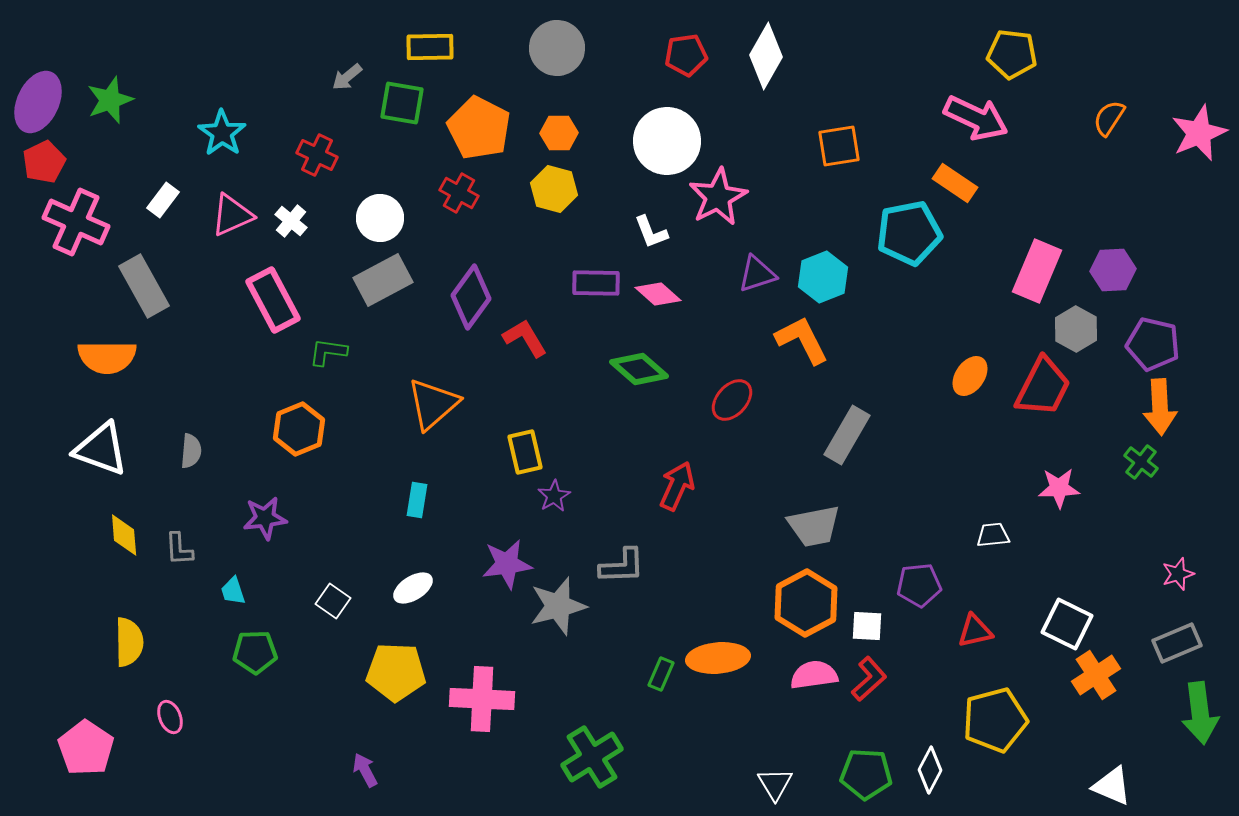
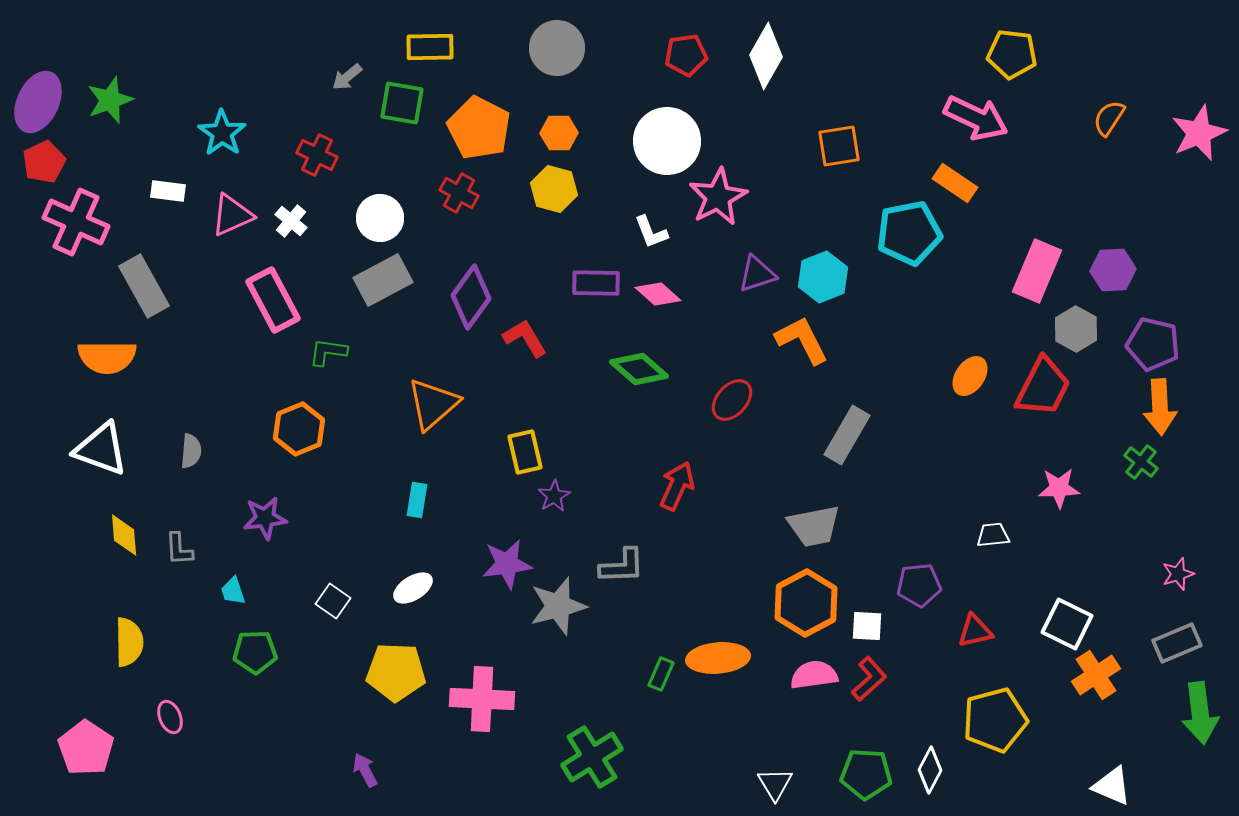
white rectangle at (163, 200): moved 5 px right, 9 px up; rotated 60 degrees clockwise
